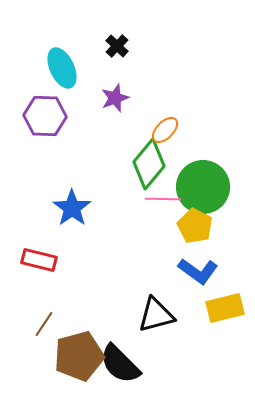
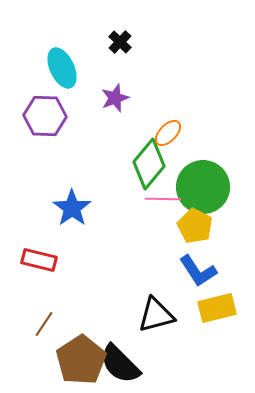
black cross: moved 3 px right, 4 px up
orange ellipse: moved 3 px right, 3 px down
blue L-shape: rotated 21 degrees clockwise
yellow rectangle: moved 8 px left
brown pentagon: moved 2 px right, 4 px down; rotated 18 degrees counterclockwise
